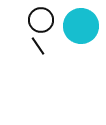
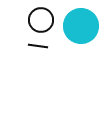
black line: rotated 48 degrees counterclockwise
